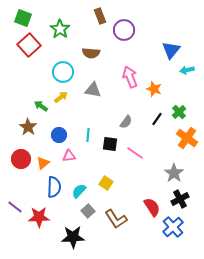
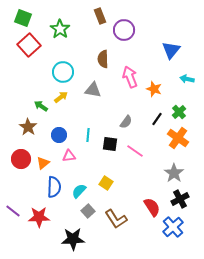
brown semicircle: moved 12 px right, 6 px down; rotated 84 degrees clockwise
cyan arrow: moved 9 px down; rotated 24 degrees clockwise
orange cross: moved 9 px left
pink line: moved 2 px up
purple line: moved 2 px left, 4 px down
black star: moved 2 px down
